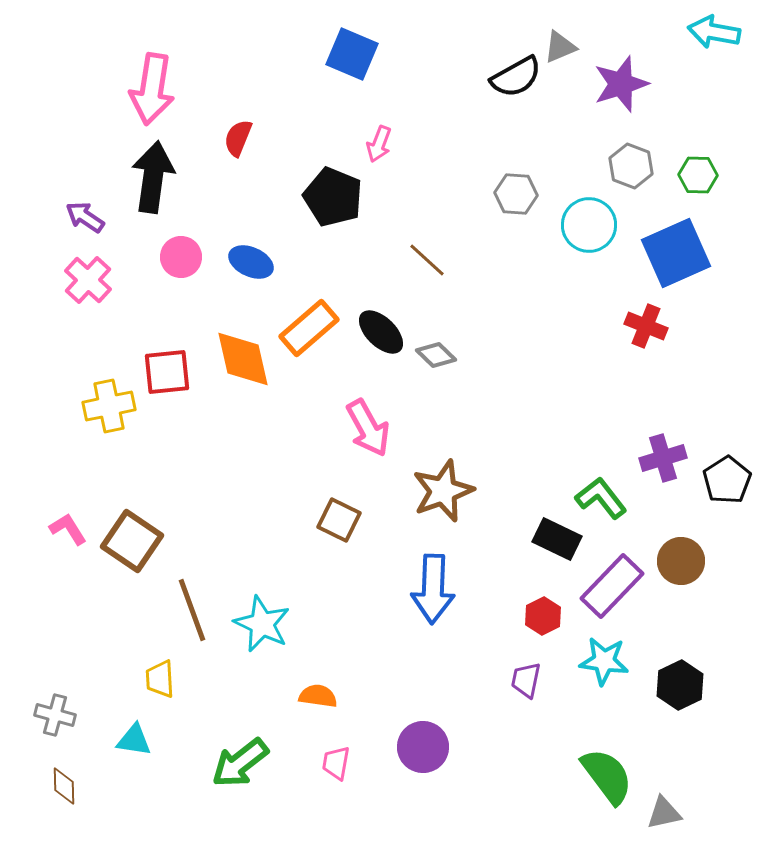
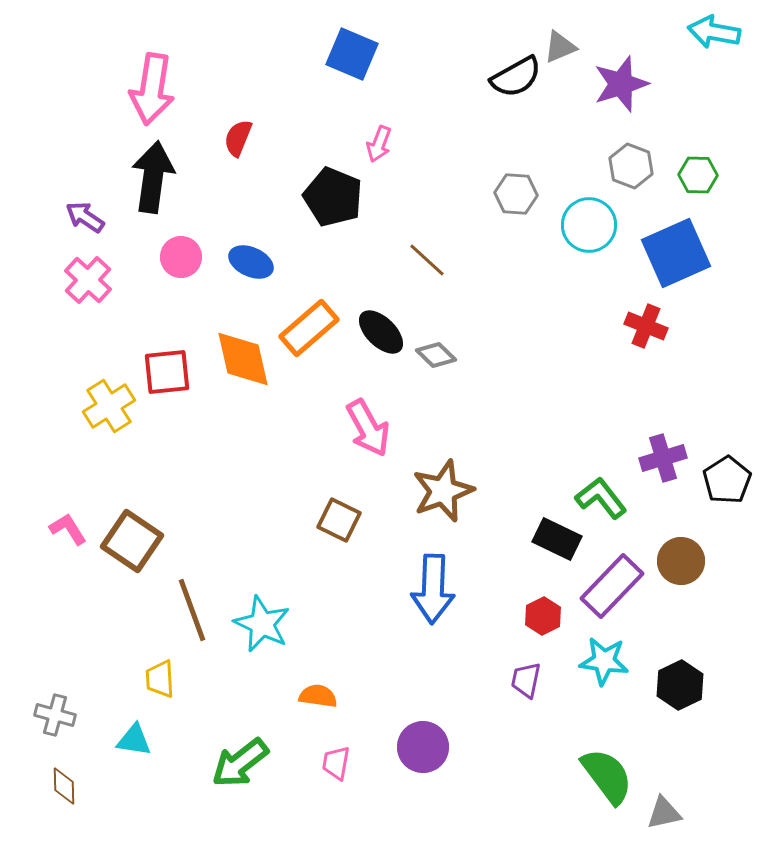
yellow cross at (109, 406): rotated 21 degrees counterclockwise
